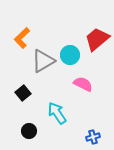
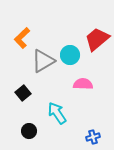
pink semicircle: rotated 24 degrees counterclockwise
